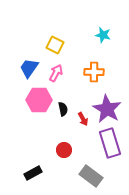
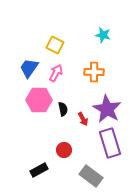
black rectangle: moved 6 px right, 3 px up
